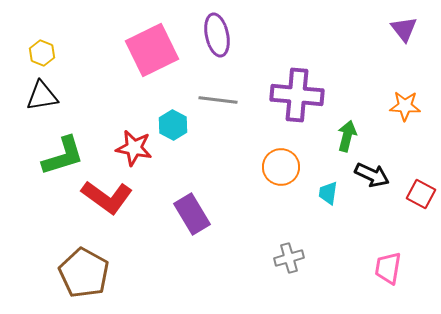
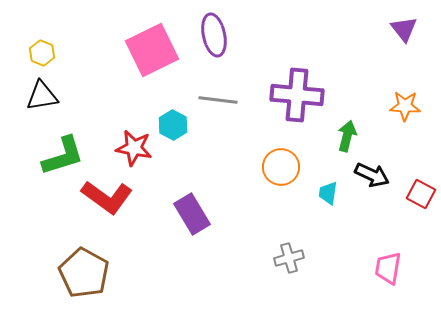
purple ellipse: moved 3 px left
